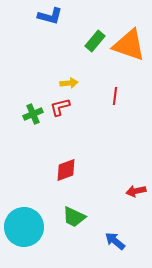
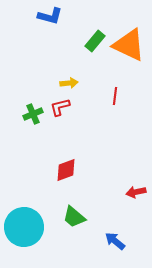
orange triangle: rotated 6 degrees clockwise
red arrow: moved 1 px down
green trapezoid: rotated 15 degrees clockwise
